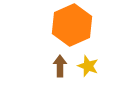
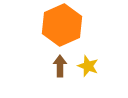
orange hexagon: moved 10 px left
